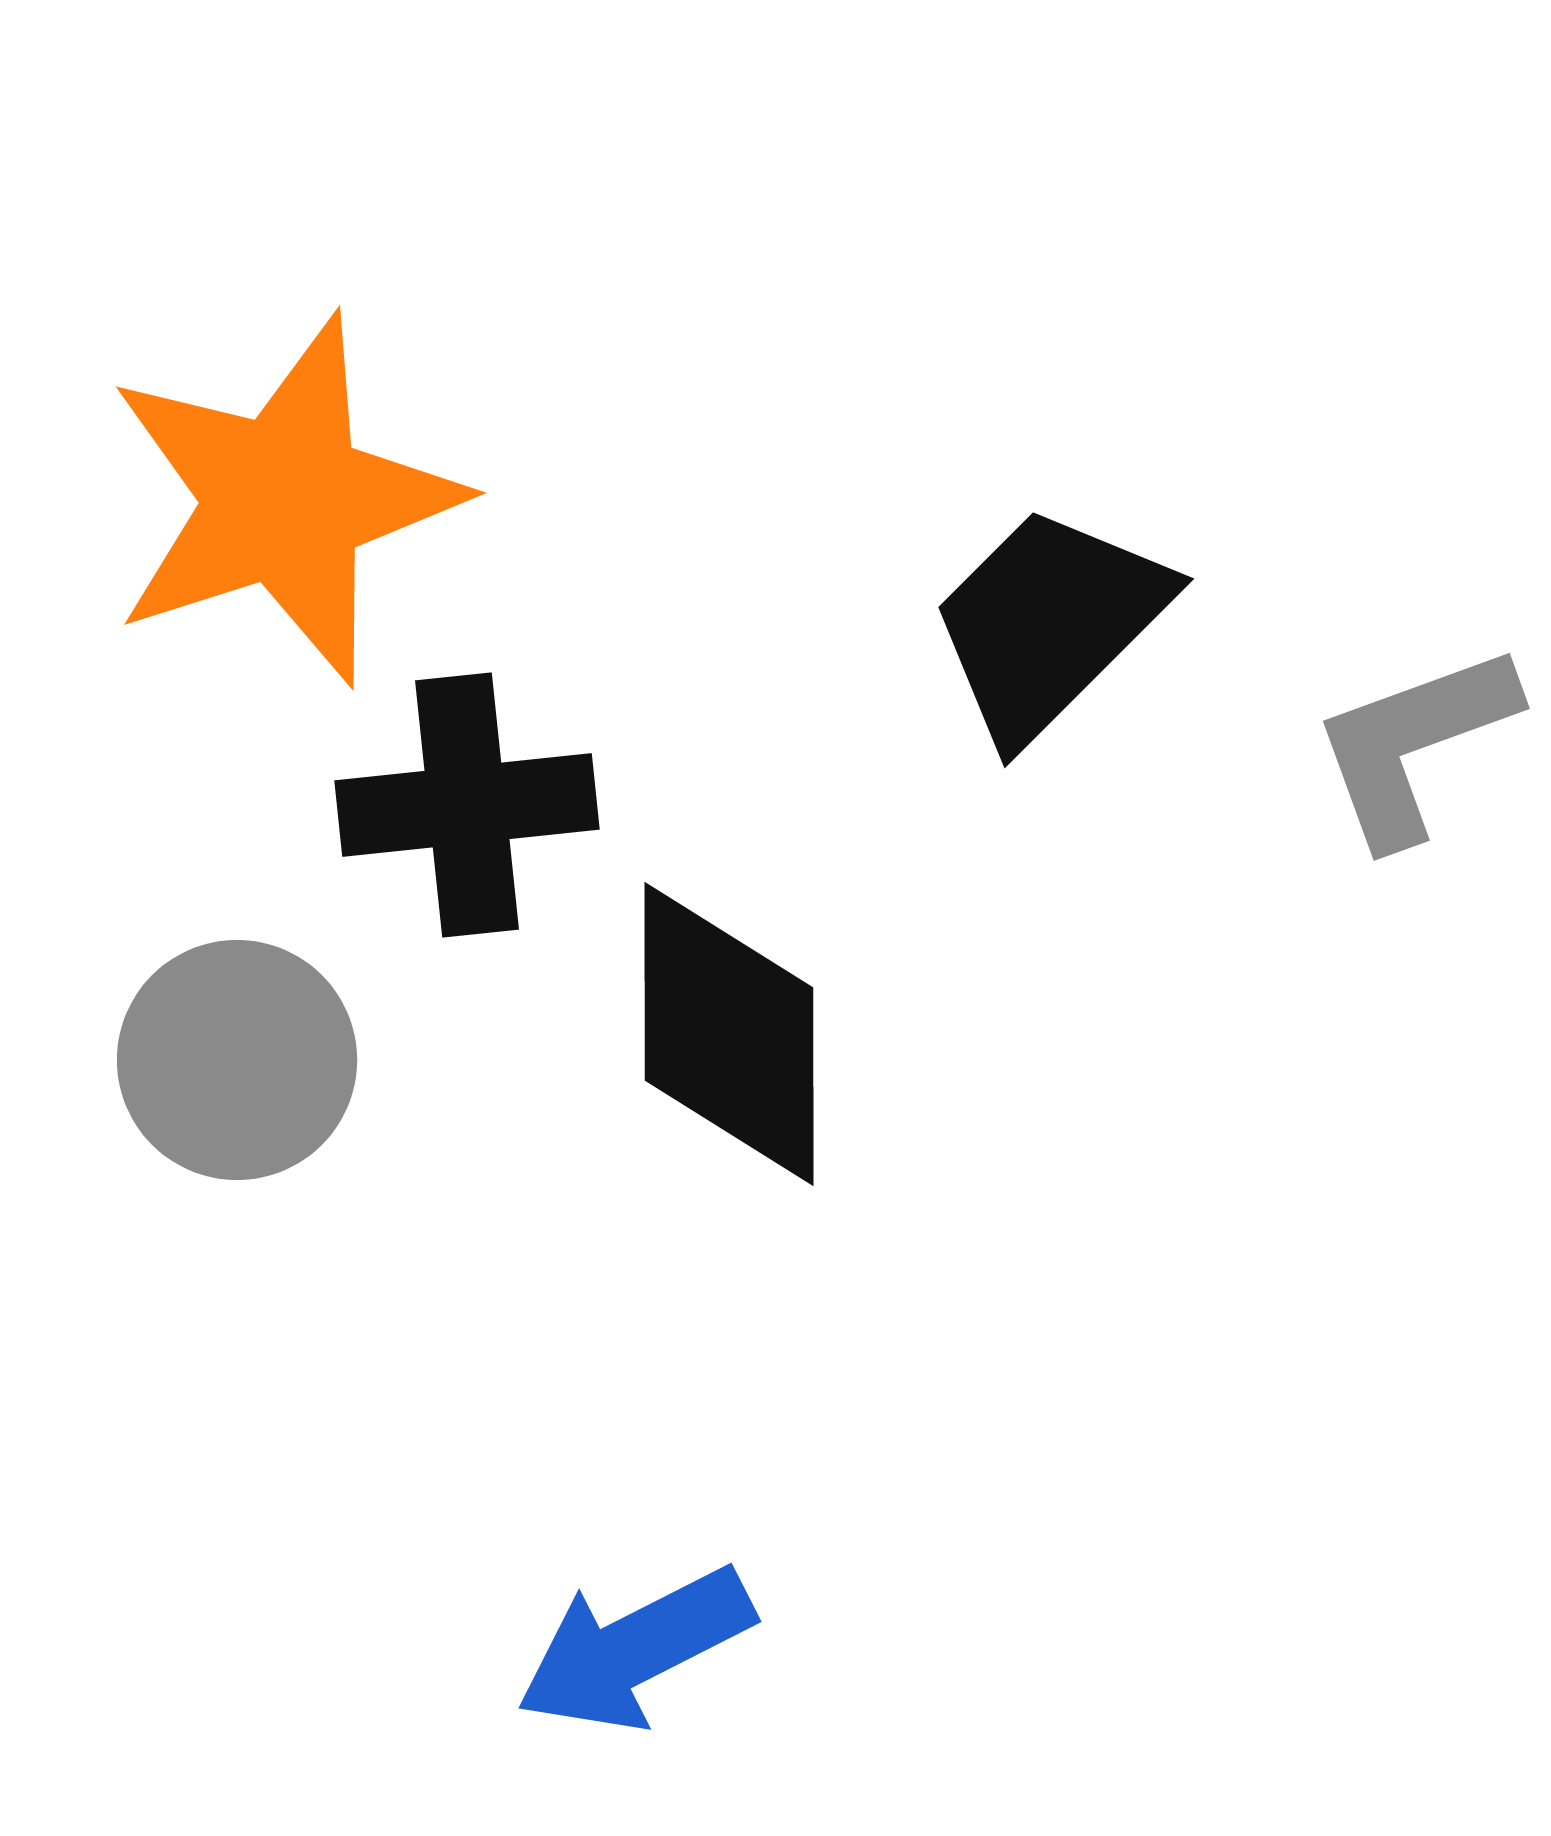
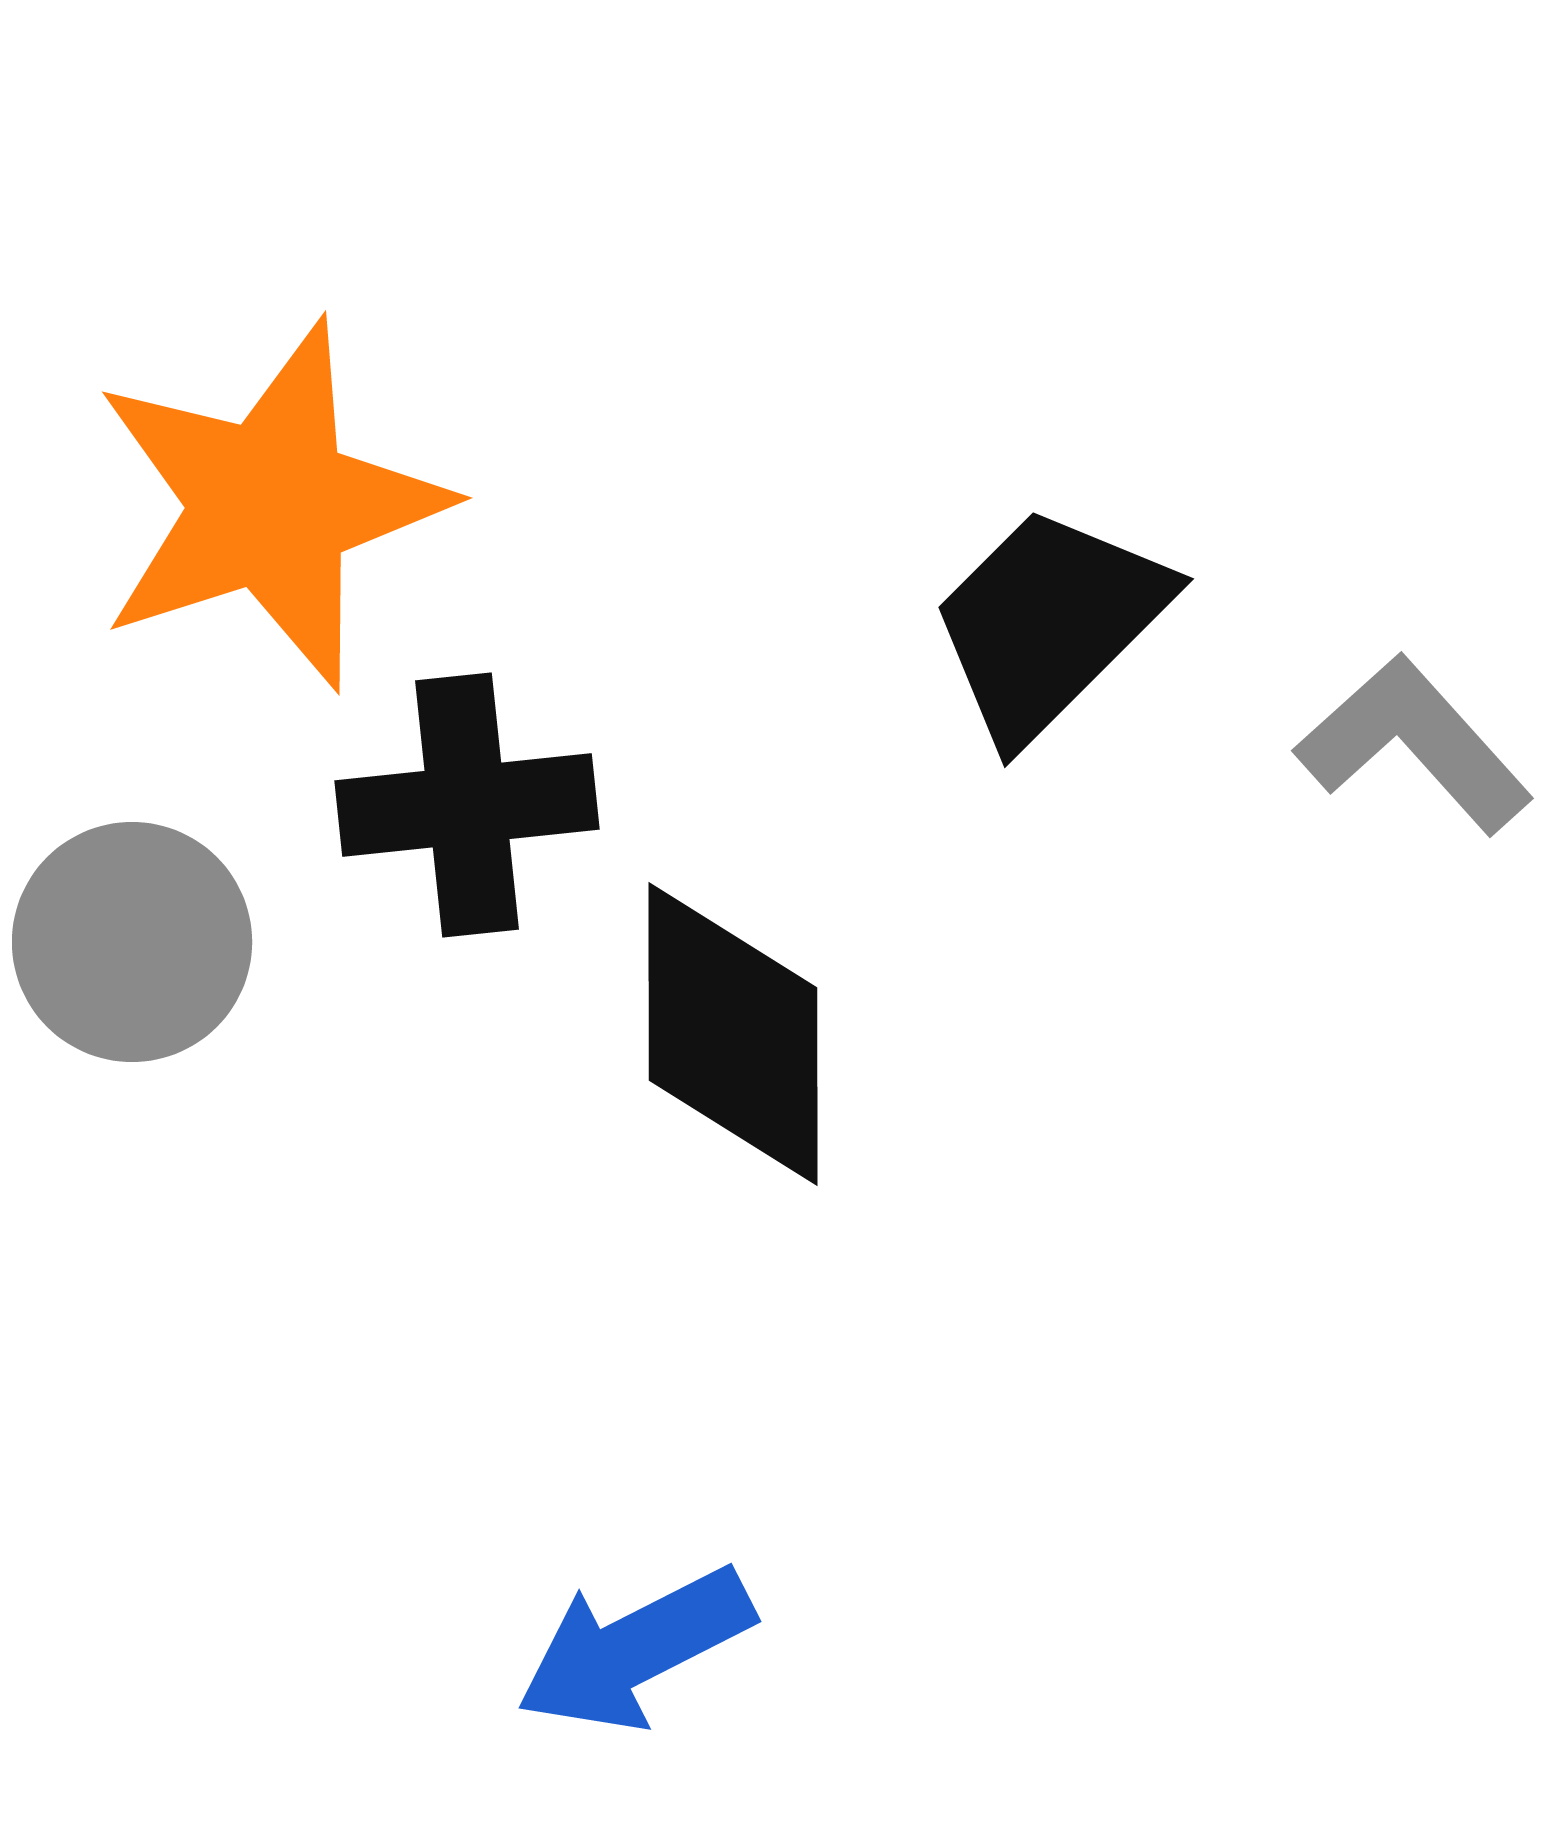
orange star: moved 14 px left, 5 px down
gray L-shape: rotated 68 degrees clockwise
black diamond: moved 4 px right
gray circle: moved 105 px left, 118 px up
